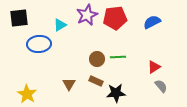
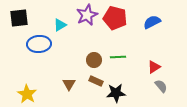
red pentagon: rotated 20 degrees clockwise
brown circle: moved 3 px left, 1 px down
